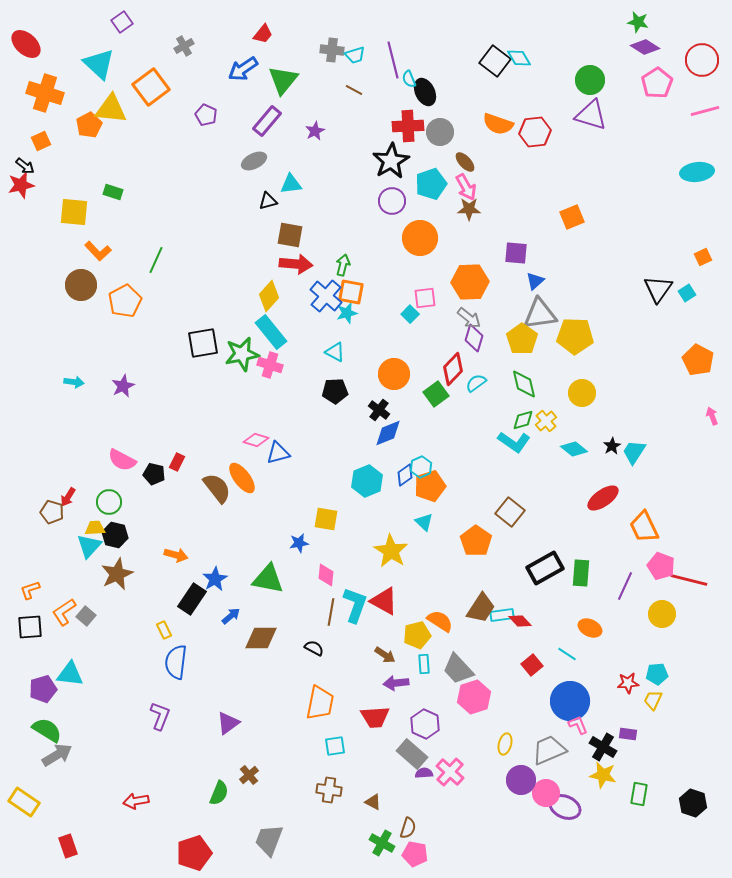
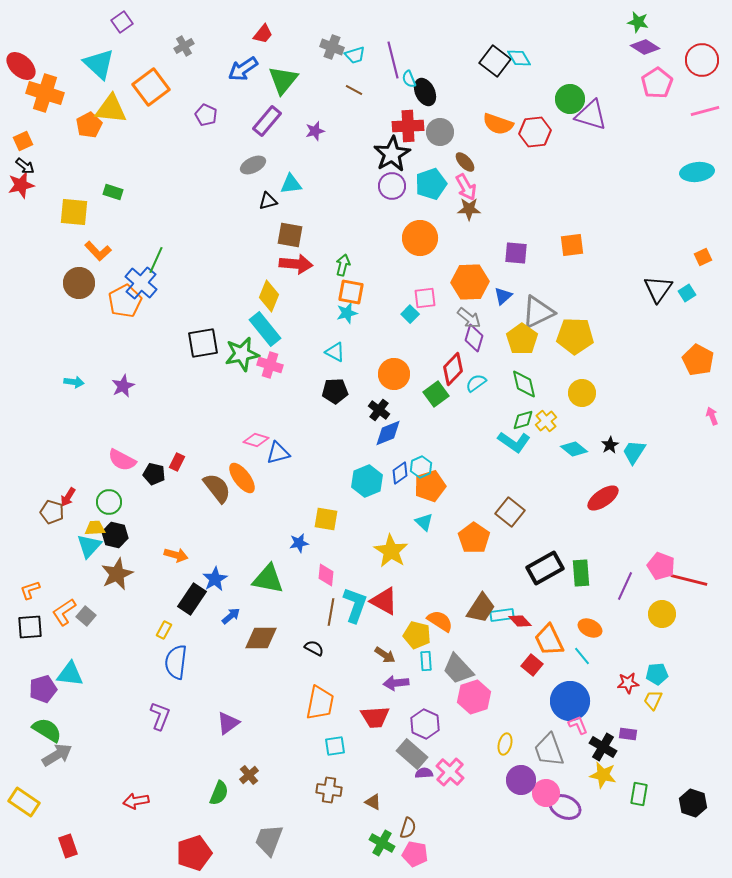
red ellipse at (26, 44): moved 5 px left, 22 px down
gray cross at (332, 50): moved 3 px up; rotated 15 degrees clockwise
green circle at (590, 80): moved 20 px left, 19 px down
purple star at (315, 131): rotated 12 degrees clockwise
orange square at (41, 141): moved 18 px left
gray ellipse at (254, 161): moved 1 px left, 4 px down
black star at (391, 161): moved 1 px right, 7 px up
purple circle at (392, 201): moved 15 px up
orange square at (572, 217): moved 28 px down; rotated 15 degrees clockwise
blue triangle at (535, 281): moved 32 px left, 15 px down
brown circle at (81, 285): moved 2 px left, 2 px up
yellow diamond at (269, 296): rotated 20 degrees counterclockwise
blue cross at (326, 296): moved 185 px left, 13 px up
gray triangle at (540, 314): moved 2 px left, 2 px up; rotated 18 degrees counterclockwise
cyan rectangle at (271, 332): moved 6 px left, 3 px up
black star at (612, 446): moved 2 px left, 1 px up
blue diamond at (405, 475): moved 5 px left, 2 px up
orange trapezoid at (644, 527): moved 95 px left, 113 px down
orange pentagon at (476, 541): moved 2 px left, 3 px up
green rectangle at (581, 573): rotated 8 degrees counterclockwise
yellow rectangle at (164, 630): rotated 54 degrees clockwise
yellow pentagon at (417, 635): rotated 28 degrees clockwise
cyan line at (567, 654): moved 15 px right, 2 px down; rotated 18 degrees clockwise
cyan rectangle at (424, 664): moved 2 px right, 3 px up
red square at (532, 665): rotated 10 degrees counterclockwise
gray trapezoid at (549, 750): rotated 87 degrees counterclockwise
